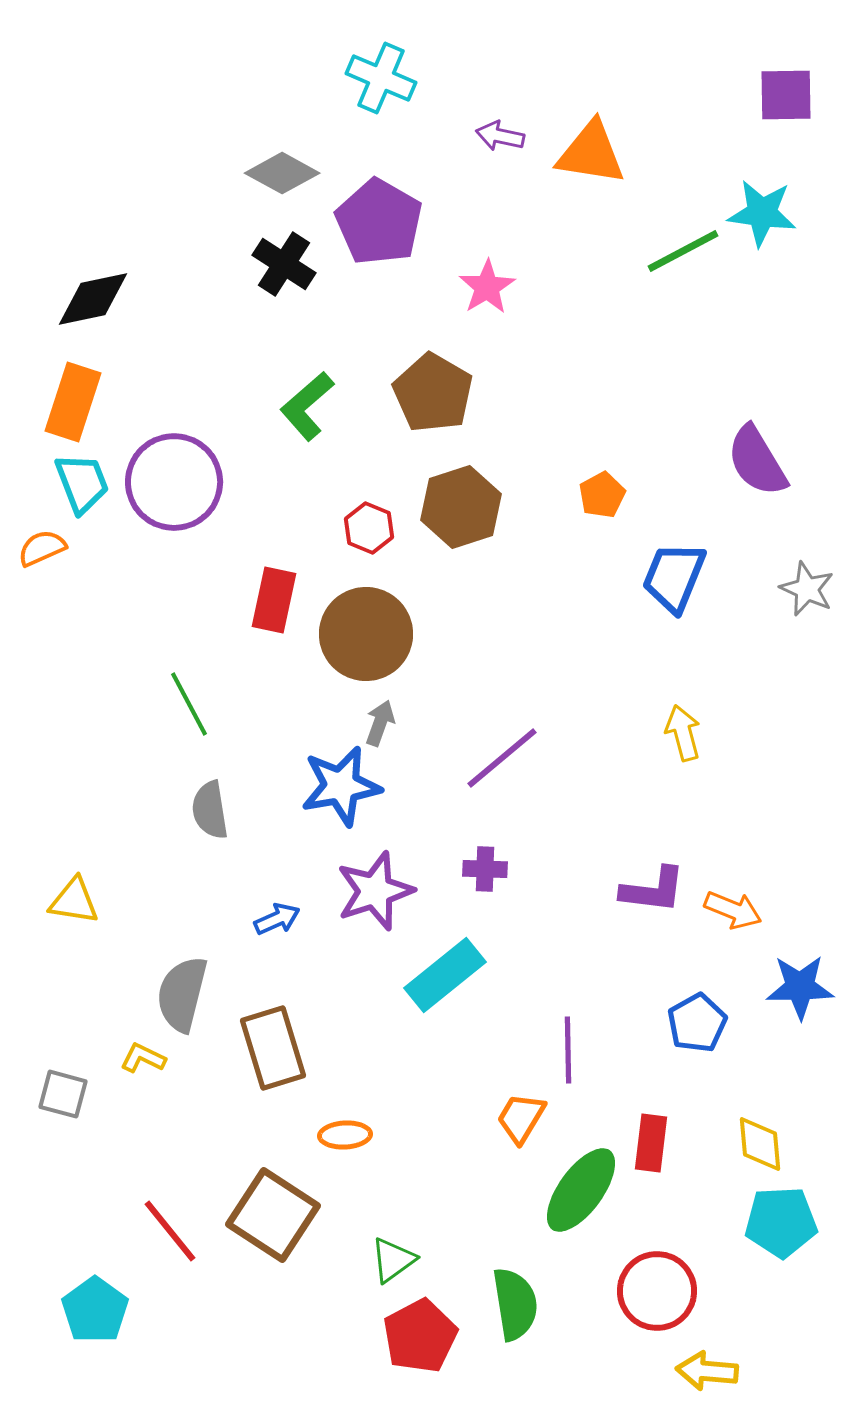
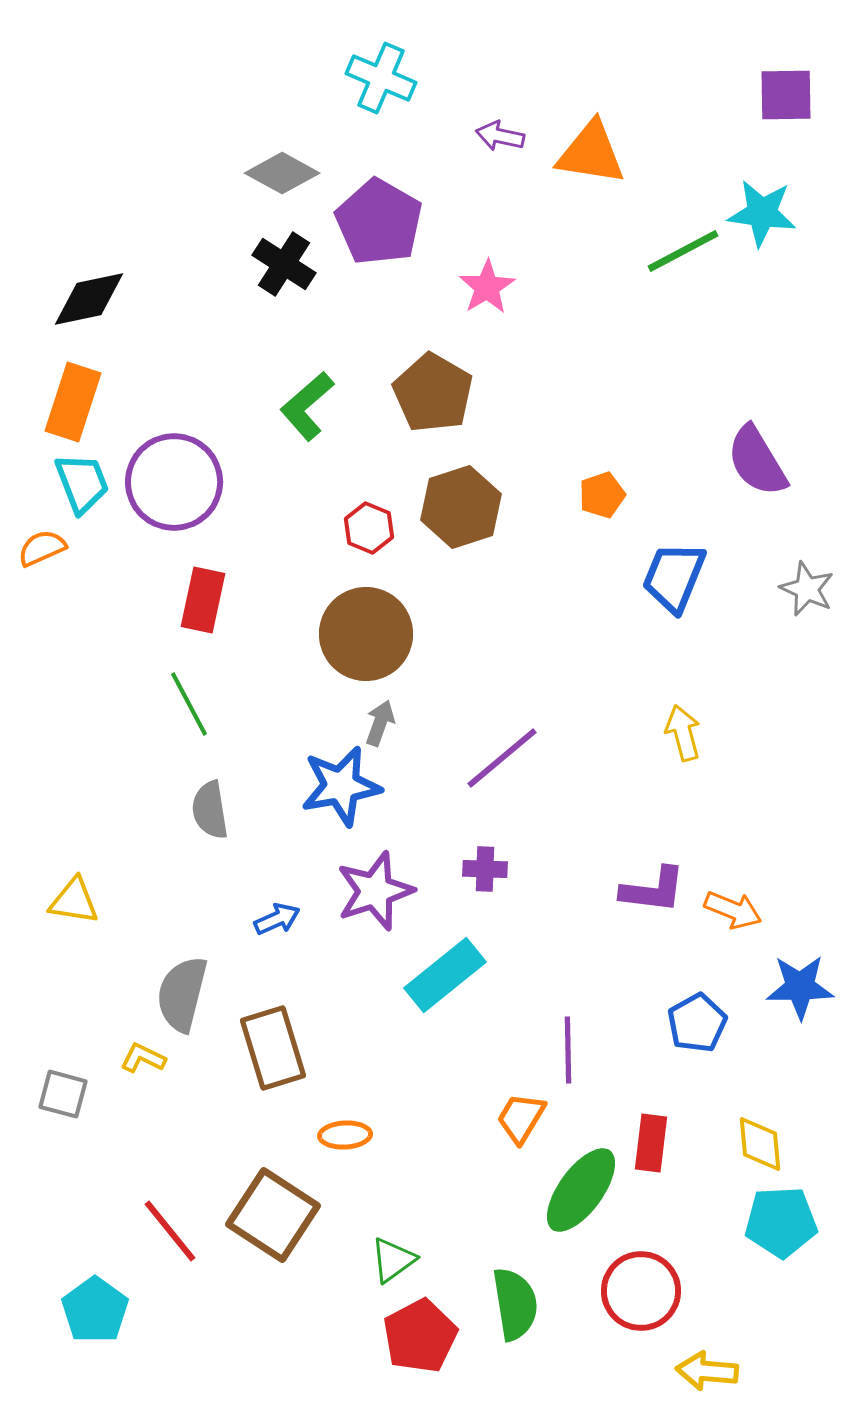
black diamond at (93, 299): moved 4 px left
orange pentagon at (602, 495): rotated 9 degrees clockwise
red rectangle at (274, 600): moved 71 px left
red circle at (657, 1291): moved 16 px left
